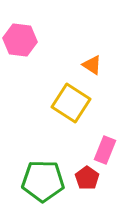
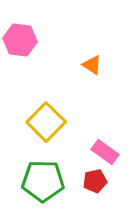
yellow square: moved 25 px left, 19 px down; rotated 12 degrees clockwise
pink rectangle: moved 2 px down; rotated 76 degrees counterclockwise
red pentagon: moved 8 px right, 3 px down; rotated 25 degrees clockwise
